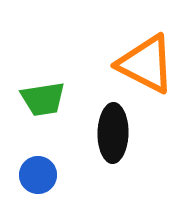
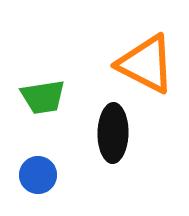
green trapezoid: moved 2 px up
